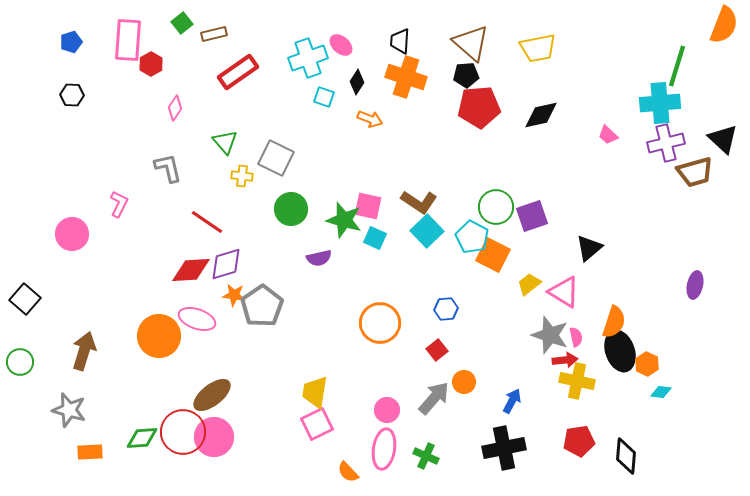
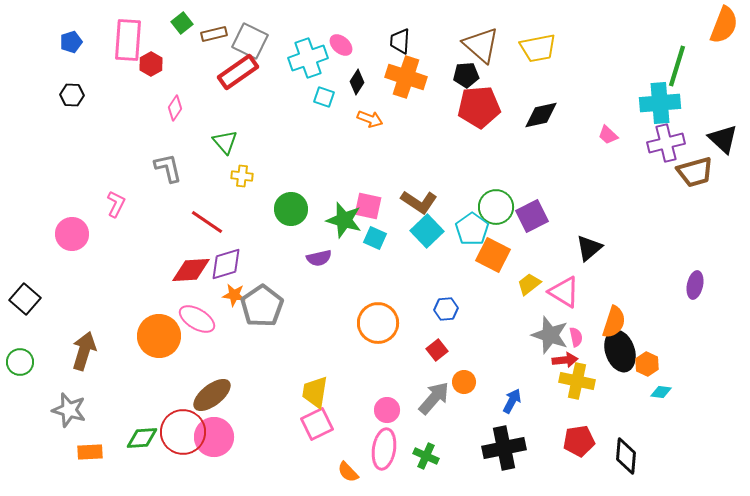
brown triangle at (471, 43): moved 10 px right, 2 px down
gray square at (276, 158): moved 26 px left, 117 px up
pink L-shape at (119, 204): moved 3 px left
purple square at (532, 216): rotated 8 degrees counterclockwise
cyan pentagon at (472, 237): moved 8 px up; rotated 8 degrees clockwise
pink ellipse at (197, 319): rotated 12 degrees clockwise
orange circle at (380, 323): moved 2 px left
